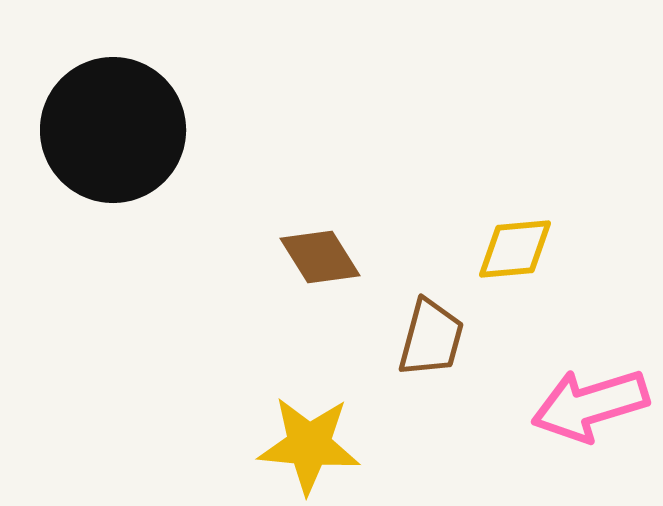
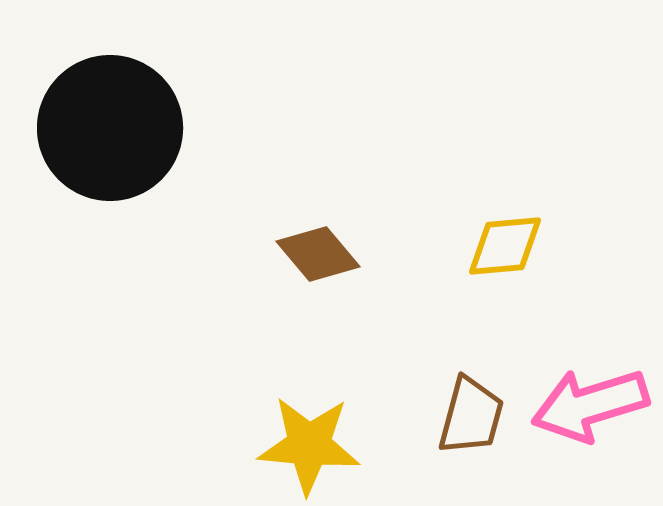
black circle: moved 3 px left, 2 px up
yellow diamond: moved 10 px left, 3 px up
brown diamond: moved 2 px left, 3 px up; rotated 8 degrees counterclockwise
brown trapezoid: moved 40 px right, 78 px down
